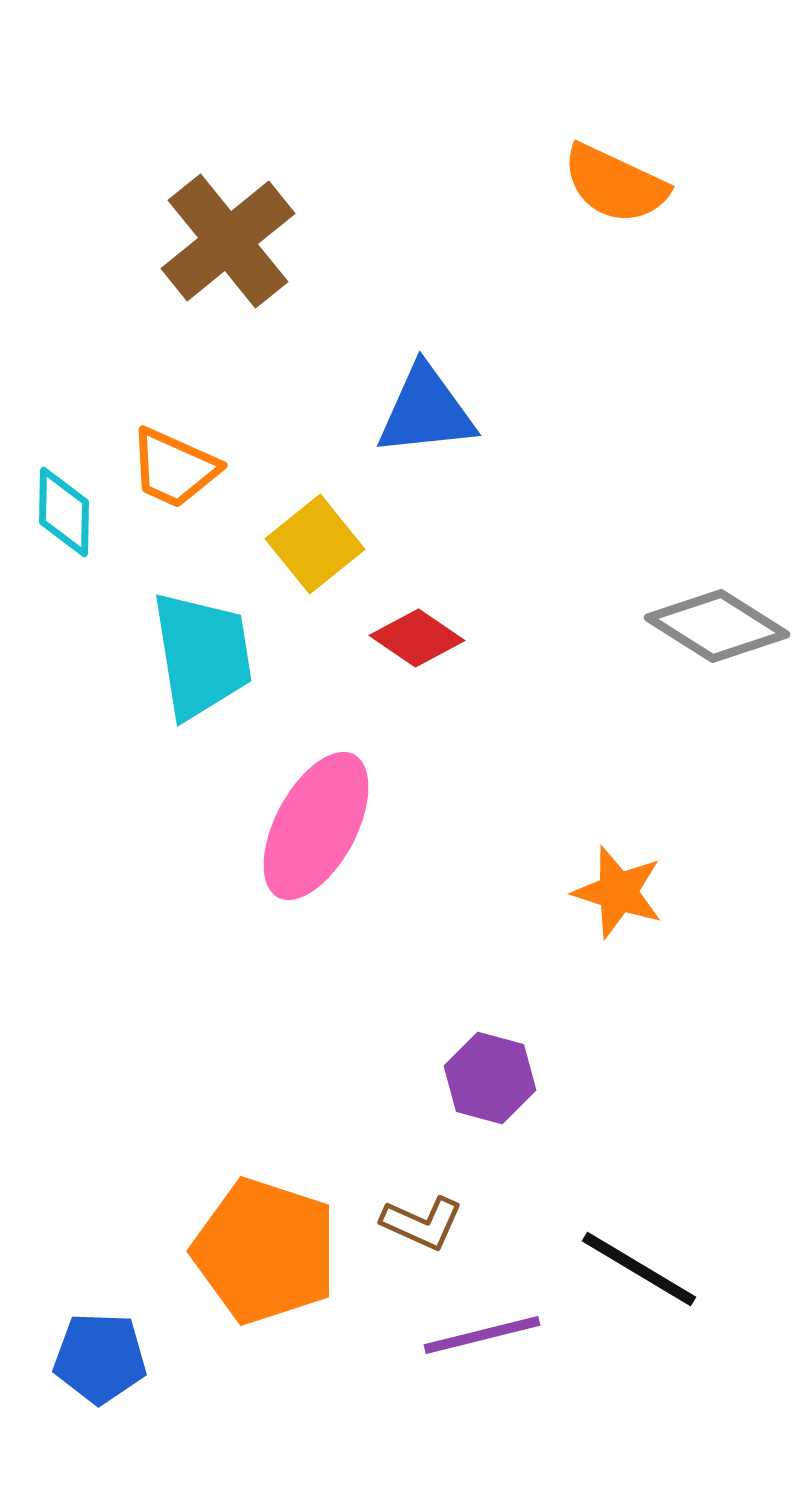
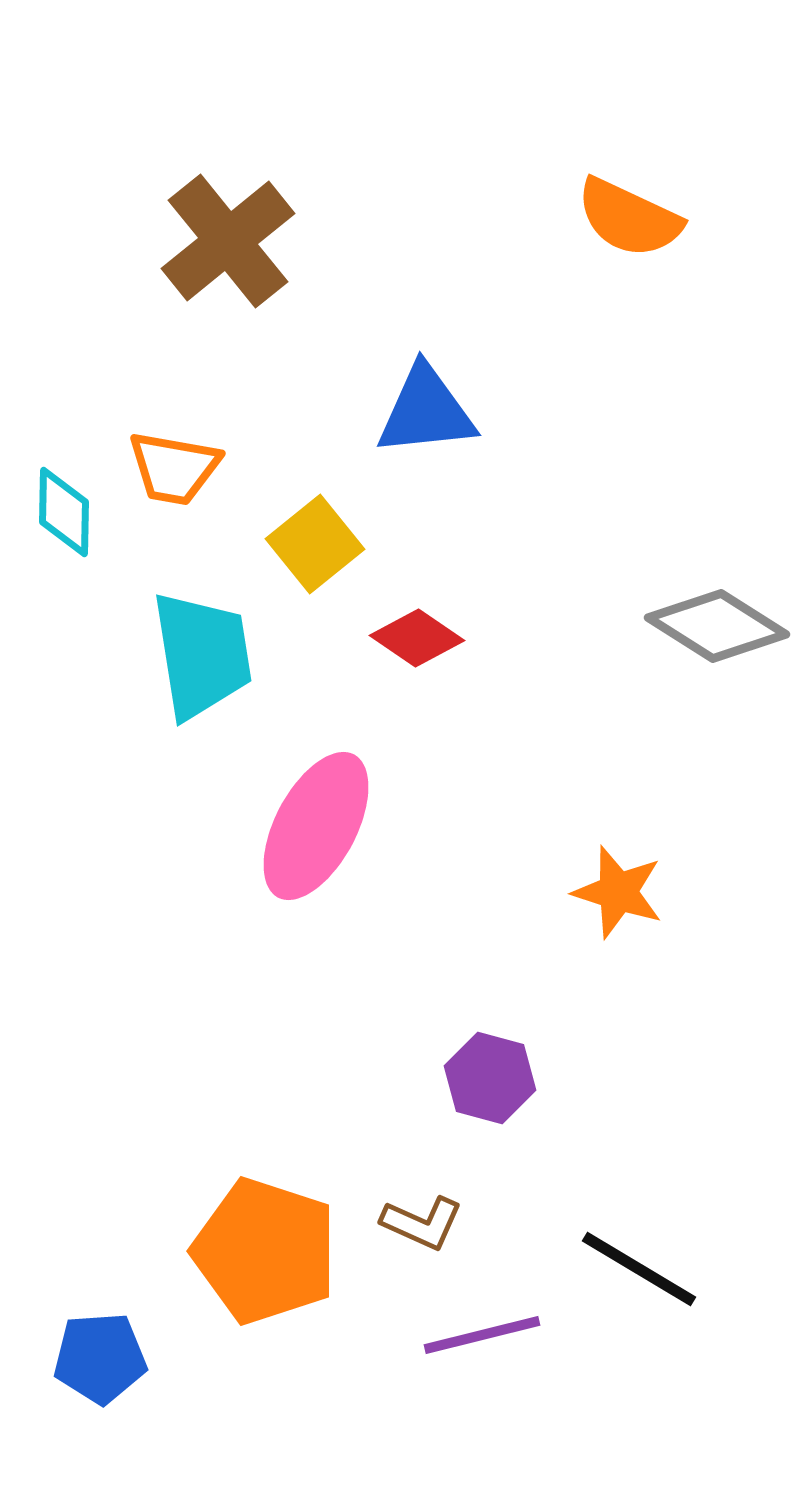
orange semicircle: moved 14 px right, 34 px down
orange trapezoid: rotated 14 degrees counterclockwise
blue pentagon: rotated 6 degrees counterclockwise
